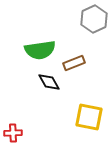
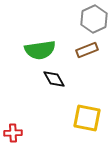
brown rectangle: moved 13 px right, 13 px up
black diamond: moved 5 px right, 3 px up
yellow square: moved 2 px left, 1 px down
